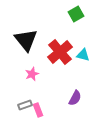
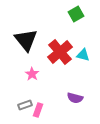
pink star: rotated 16 degrees counterclockwise
purple semicircle: rotated 77 degrees clockwise
pink rectangle: rotated 40 degrees clockwise
